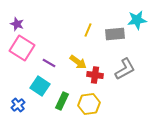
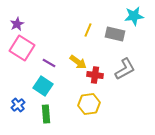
cyan star: moved 3 px left, 4 px up
purple star: rotated 24 degrees clockwise
gray rectangle: rotated 18 degrees clockwise
cyan square: moved 3 px right
green rectangle: moved 16 px left, 13 px down; rotated 30 degrees counterclockwise
